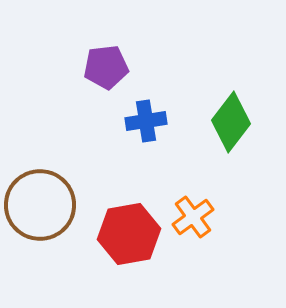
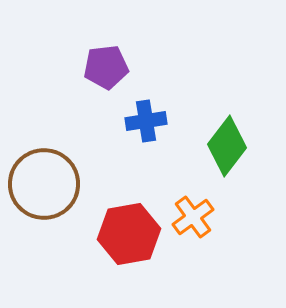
green diamond: moved 4 px left, 24 px down
brown circle: moved 4 px right, 21 px up
